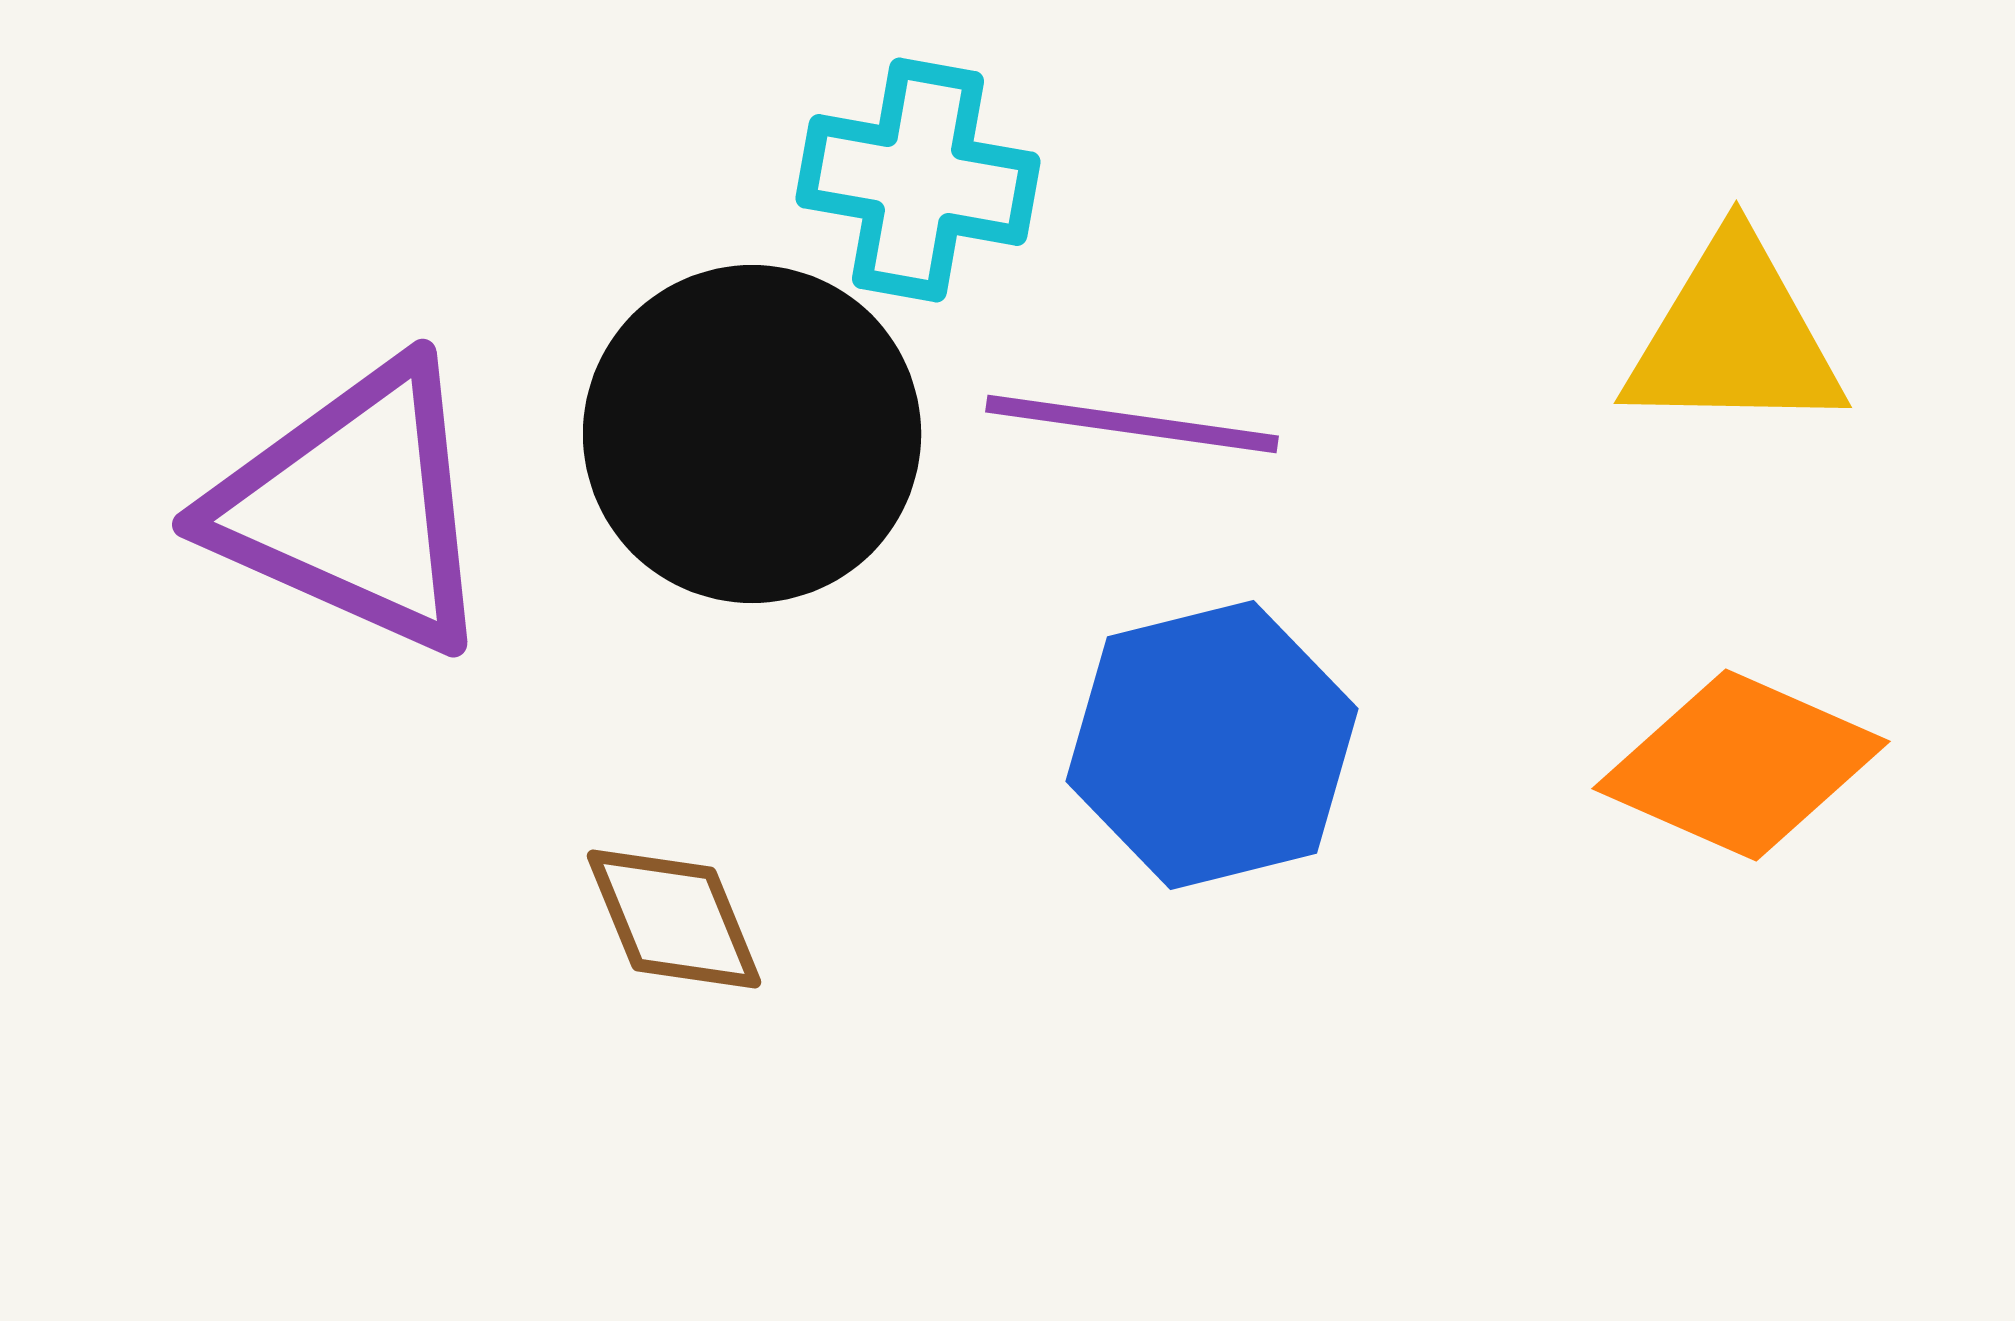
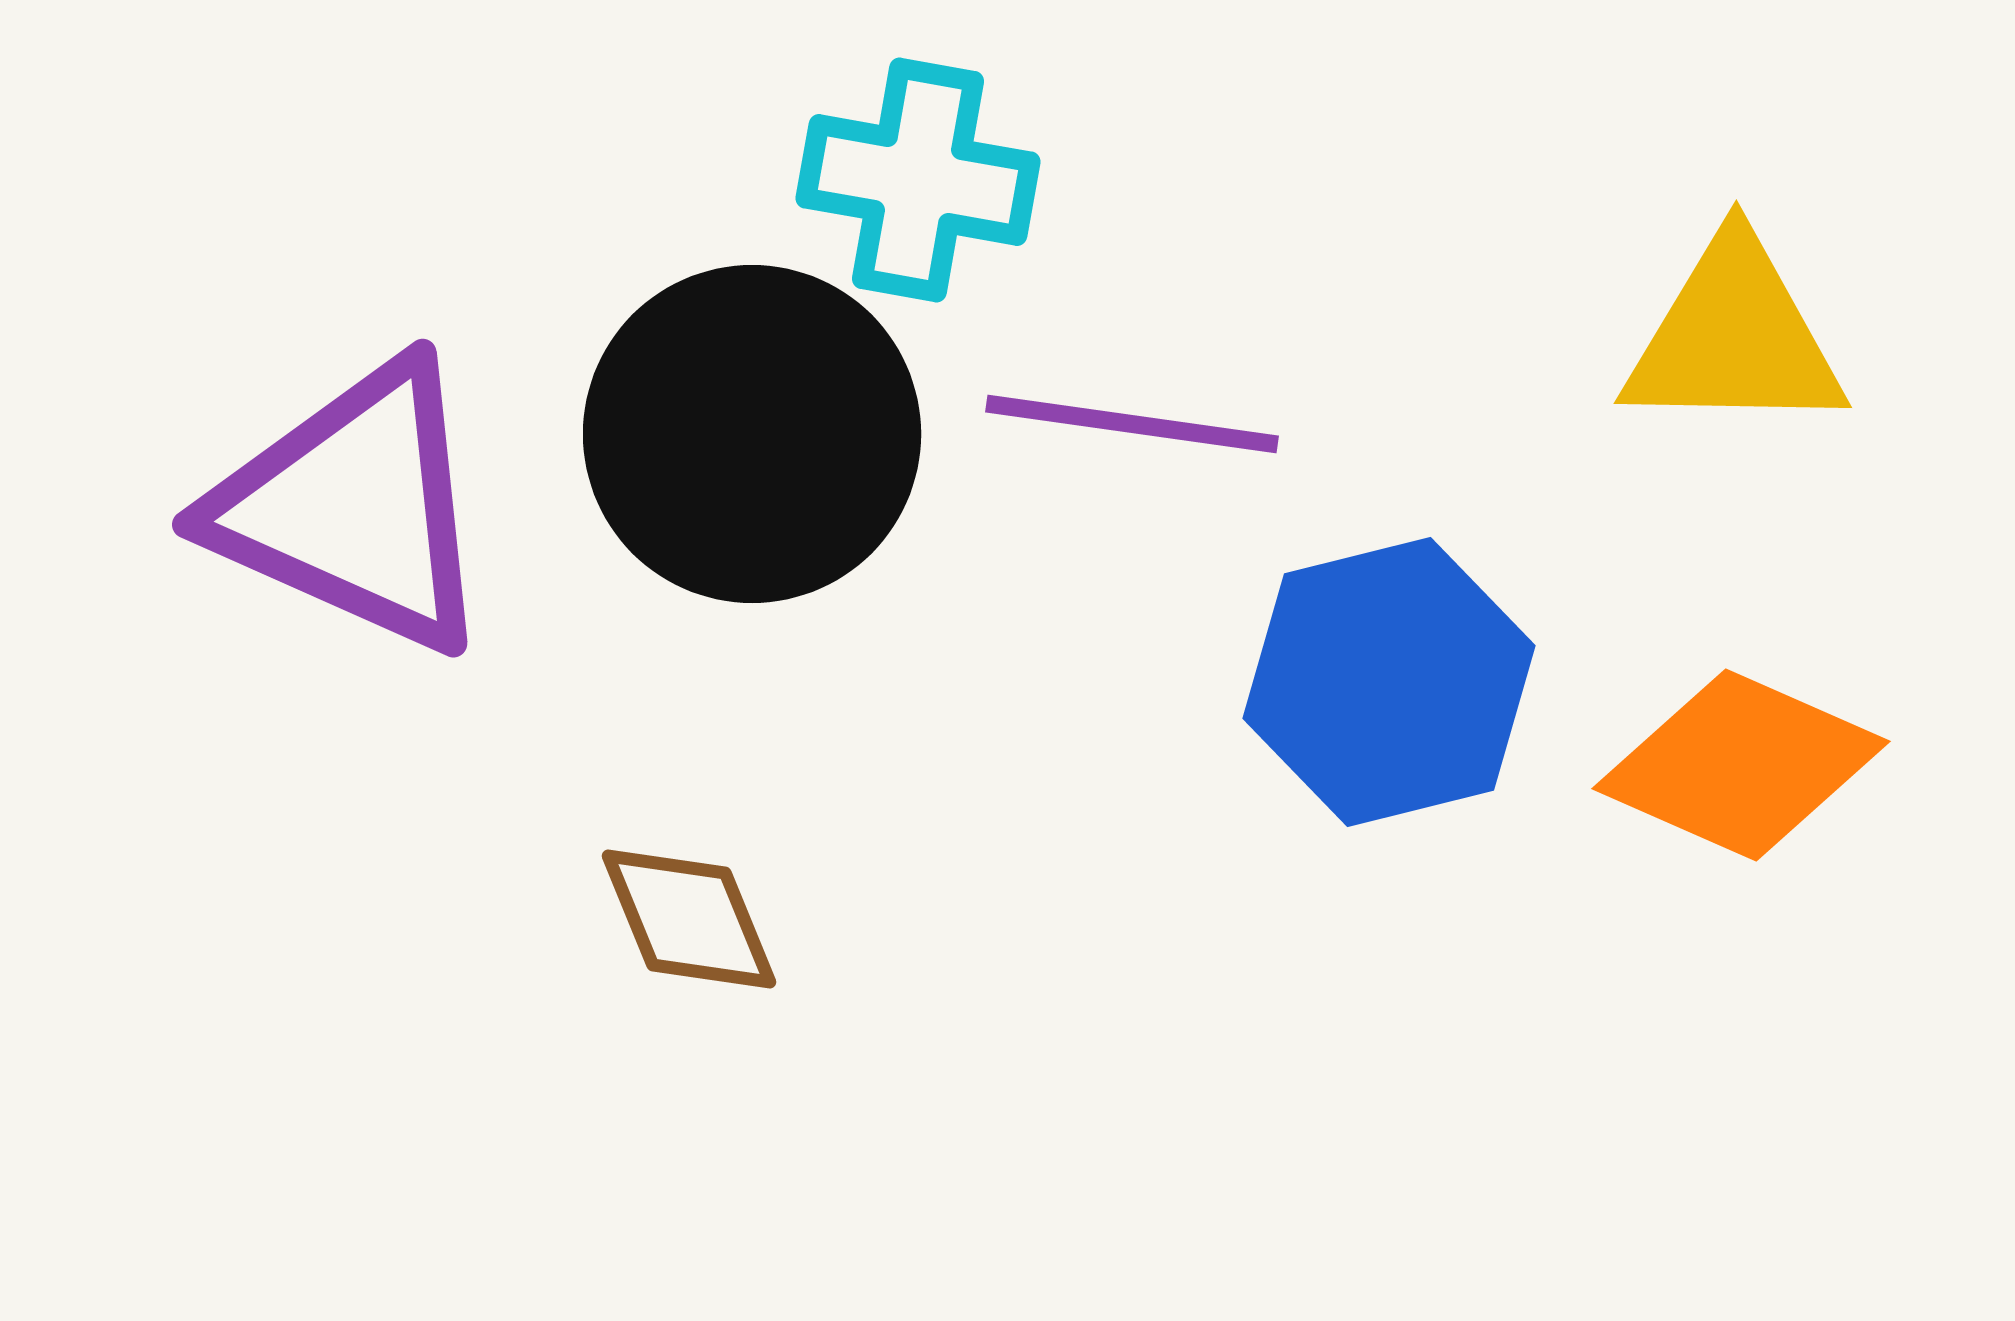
blue hexagon: moved 177 px right, 63 px up
brown diamond: moved 15 px right
